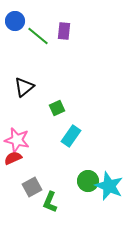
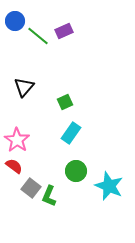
purple rectangle: rotated 60 degrees clockwise
black triangle: rotated 10 degrees counterclockwise
green square: moved 8 px right, 6 px up
cyan rectangle: moved 3 px up
pink star: rotated 20 degrees clockwise
red semicircle: moved 1 px right, 8 px down; rotated 60 degrees clockwise
green circle: moved 12 px left, 10 px up
gray square: moved 1 px left, 1 px down; rotated 24 degrees counterclockwise
green L-shape: moved 1 px left, 6 px up
